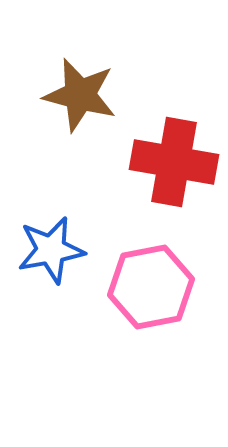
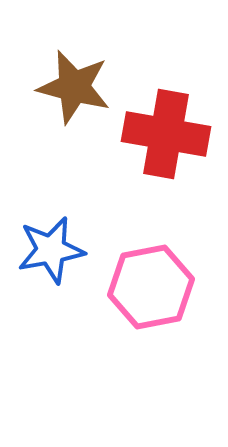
brown star: moved 6 px left, 8 px up
red cross: moved 8 px left, 28 px up
